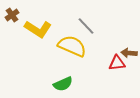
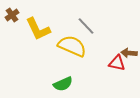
yellow L-shape: rotated 32 degrees clockwise
red triangle: rotated 18 degrees clockwise
